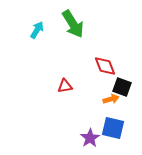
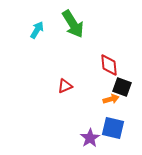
red diamond: moved 4 px right, 1 px up; rotated 15 degrees clockwise
red triangle: rotated 14 degrees counterclockwise
